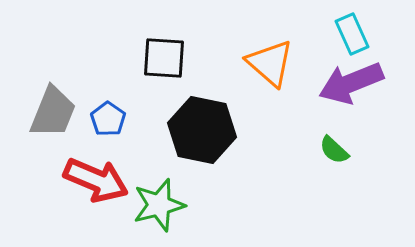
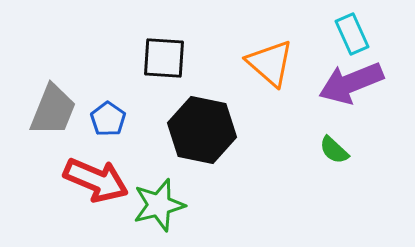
gray trapezoid: moved 2 px up
